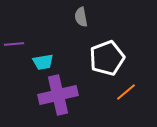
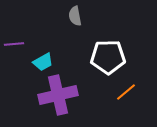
gray semicircle: moved 6 px left, 1 px up
white pentagon: moved 1 px right, 1 px up; rotated 20 degrees clockwise
cyan trapezoid: rotated 20 degrees counterclockwise
